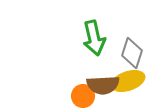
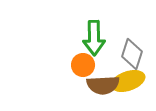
green arrow: rotated 12 degrees clockwise
gray diamond: moved 1 px down
orange circle: moved 31 px up
